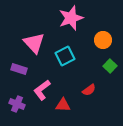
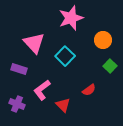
cyan square: rotated 18 degrees counterclockwise
red triangle: rotated 42 degrees clockwise
